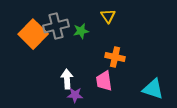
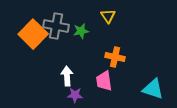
gray cross: rotated 25 degrees clockwise
white arrow: moved 3 px up
